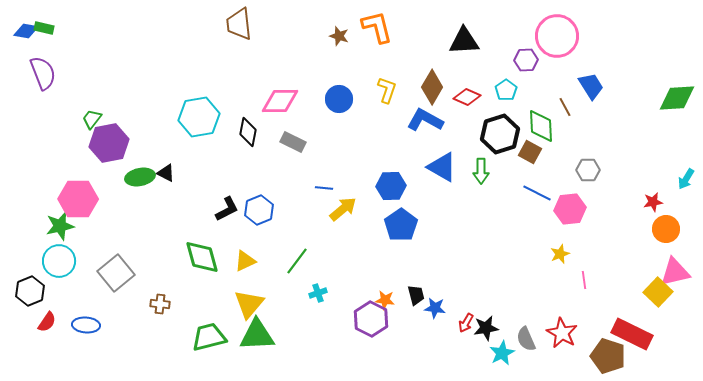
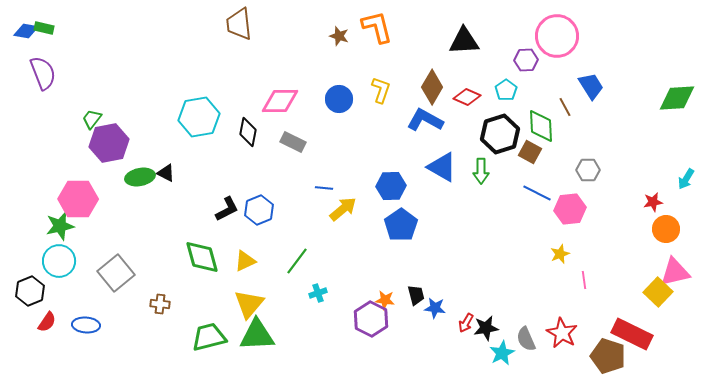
yellow L-shape at (387, 90): moved 6 px left
